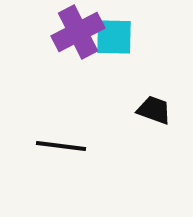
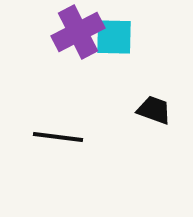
black line: moved 3 px left, 9 px up
